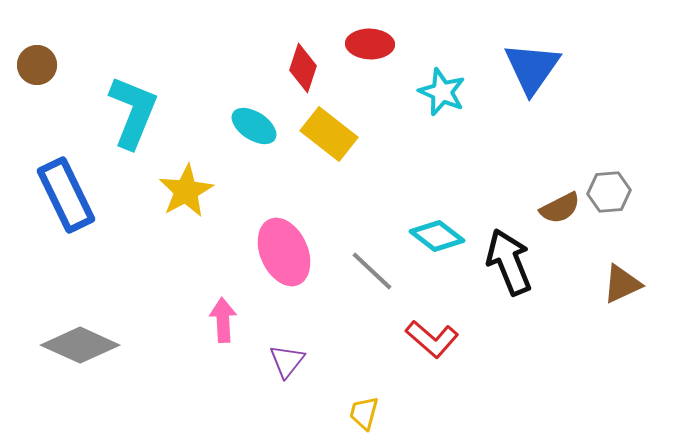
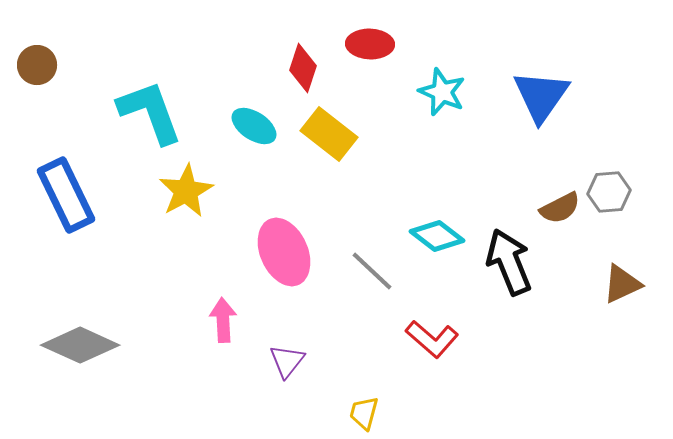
blue triangle: moved 9 px right, 28 px down
cyan L-shape: moved 17 px right; rotated 42 degrees counterclockwise
